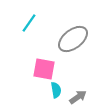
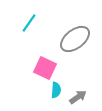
gray ellipse: moved 2 px right
pink square: moved 1 px right, 1 px up; rotated 15 degrees clockwise
cyan semicircle: rotated 14 degrees clockwise
